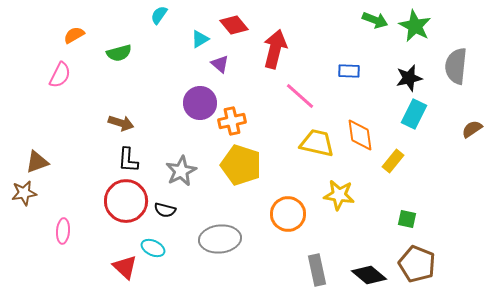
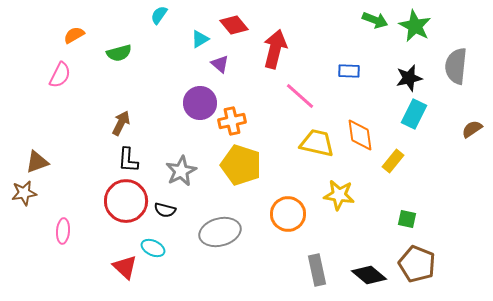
brown arrow: rotated 80 degrees counterclockwise
gray ellipse: moved 7 px up; rotated 9 degrees counterclockwise
